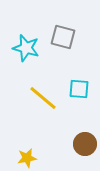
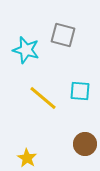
gray square: moved 2 px up
cyan star: moved 2 px down
cyan square: moved 1 px right, 2 px down
yellow star: rotated 30 degrees counterclockwise
